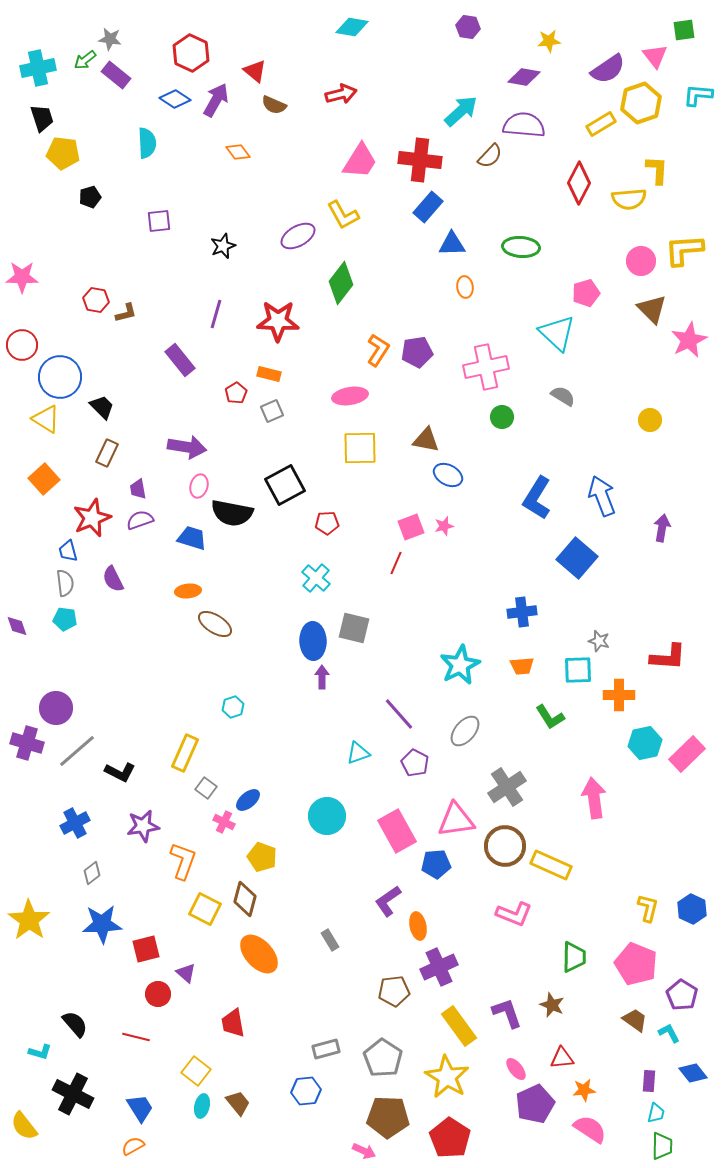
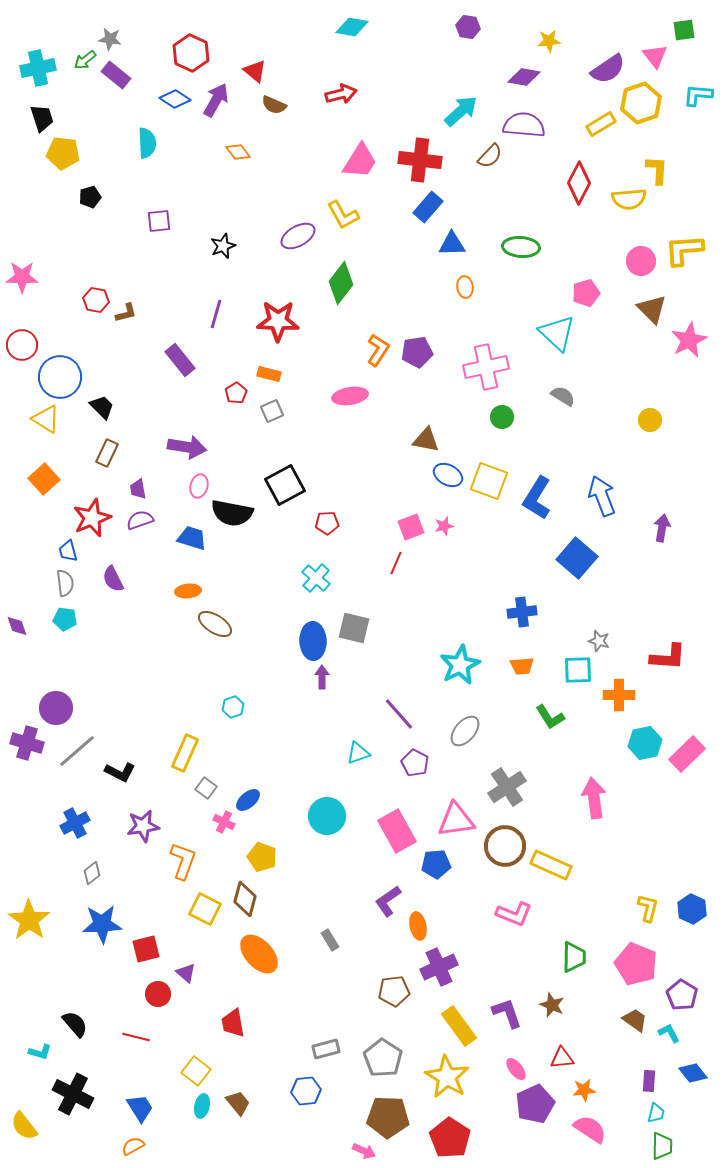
yellow square at (360, 448): moved 129 px right, 33 px down; rotated 21 degrees clockwise
